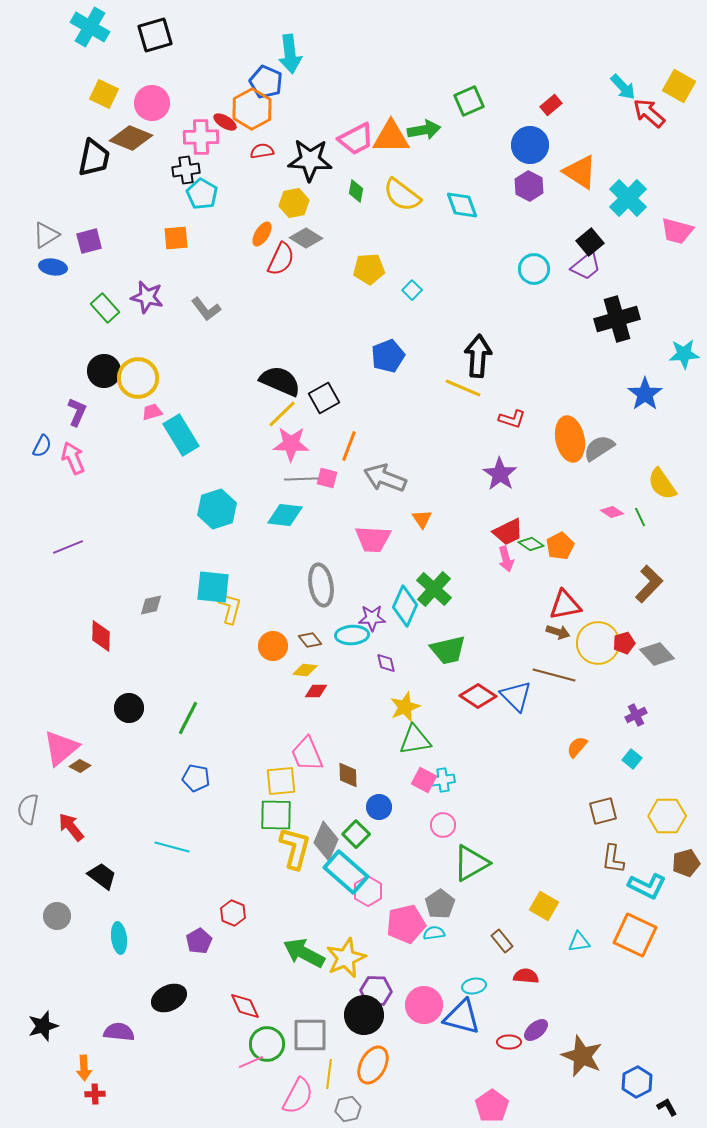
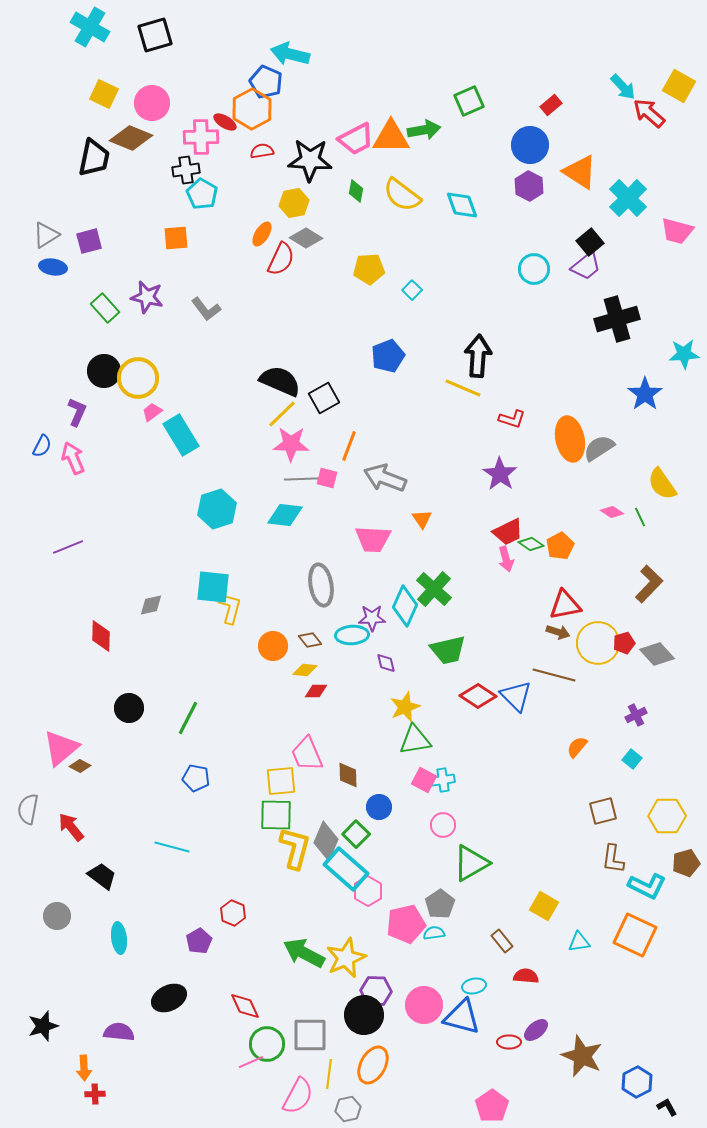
cyan arrow at (290, 54): rotated 111 degrees clockwise
pink trapezoid at (152, 412): rotated 20 degrees counterclockwise
cyan rectangle at (346, 872): moved 3 px up
